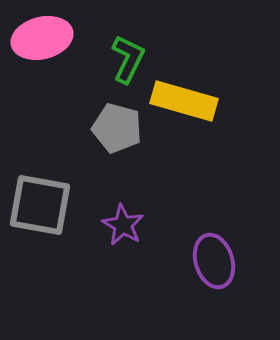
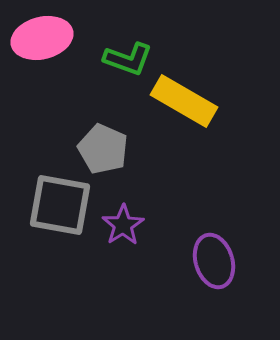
green L-shape: rotated 84 degrees clockwise
yellow rectangle: rotated 14 degrees clockwise
gray pentagon: moved 14 px left, 21 px down; rotated 9 degrees clockwise
gray square: moved 20 px right
purple star: rotated 9 degrees clockwise
